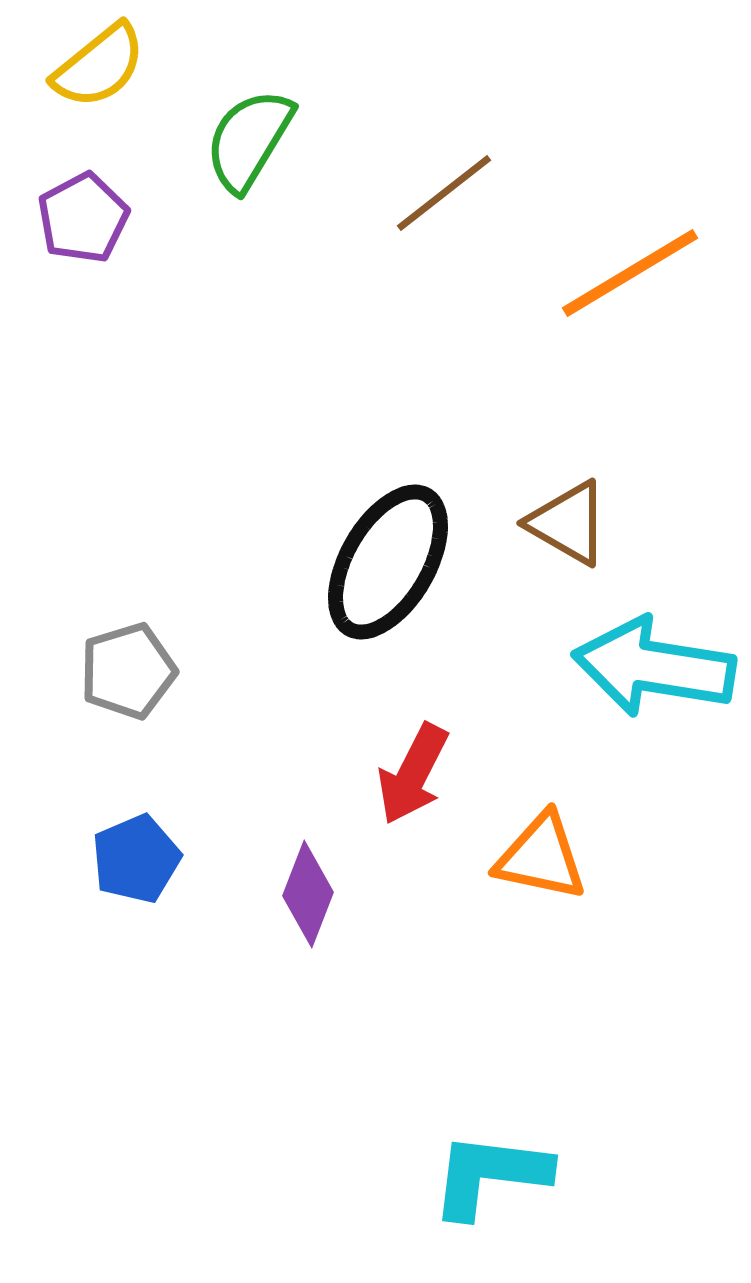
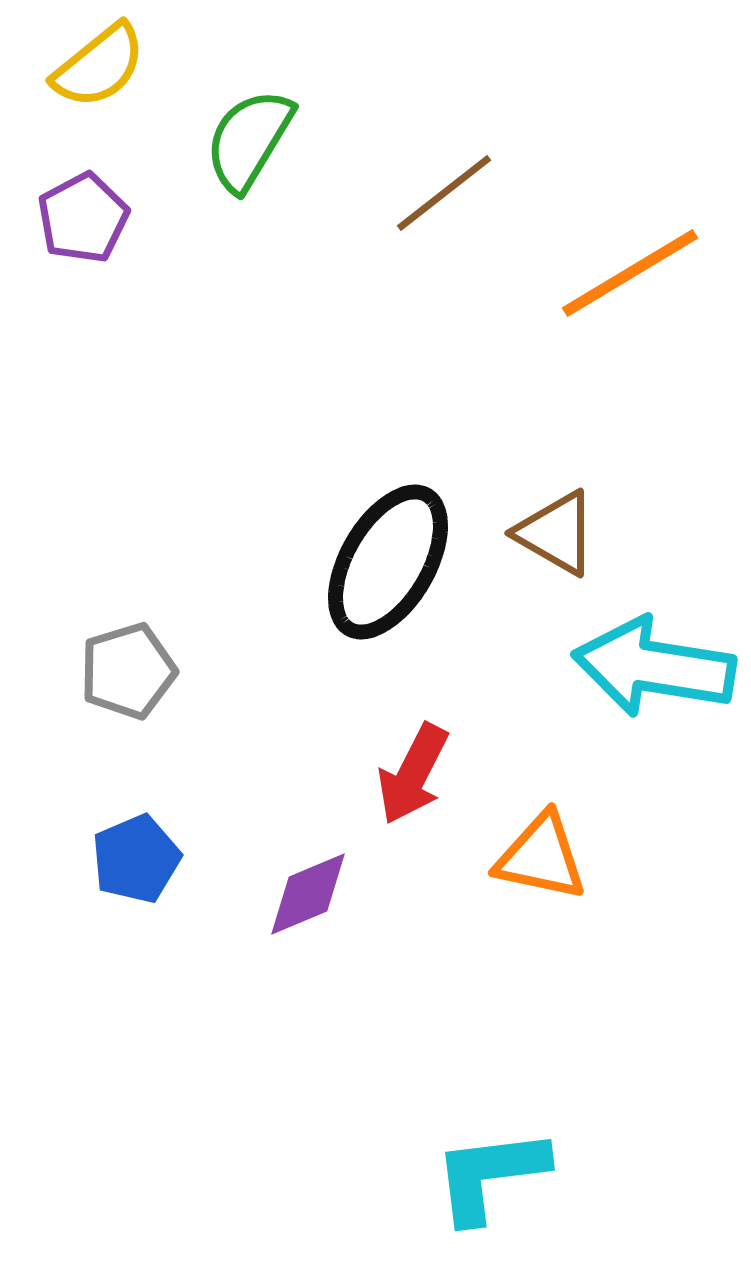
brown triangle: moved 12 px left, 10 px down
purple diamond: rotated 46 degrees clockwise
cyan L-shape: rotated 14 degrees counterclockwise
